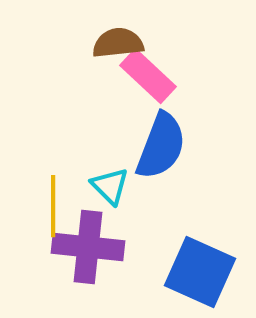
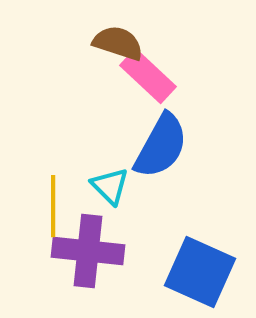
brown semicircle: rotated 24 degrees clockwise
blue semicircle: rotated 8 degrees clockwise
purple cross: moved 4 px down
